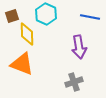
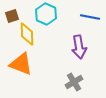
orange triangle: moved 1 px left
gray cross: rotated 12 degrees counterclockwise
